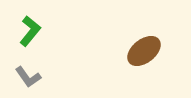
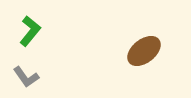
gray L-shape: moved 2 px left
